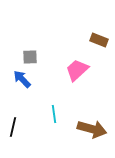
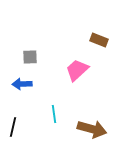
blue arrow: moved 5 px down; rotated 48 degrees counterclockwise
